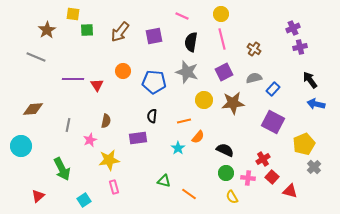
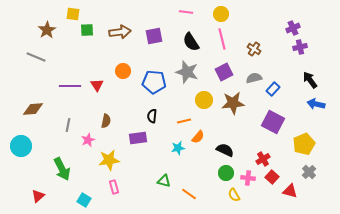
pink line at (182, 16): moved 4 px right, 4 px up; rotated 16 degrees counterclockwise
brown arrow at (120, 32): rotated 135 degrees counterclockwise
black semicircle at (191, 42): rotated 42 degrees counterclockwise
purple line at (73, 79): moved 3 px left, 7 px down
pink star at (90, 140): moved 2 px left
cyan star at (178, 148): rotated 24 degrees clockwise
gray cross at (314, 167): moved 5 px left, 5 px down
yellow semicircle at (232, 197): moved 2 px right, 2 px up
cyan square at (84, 200): rotated 24 degrees counterclockwise
